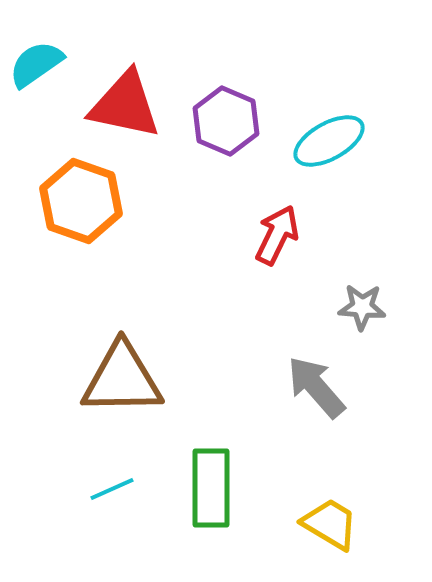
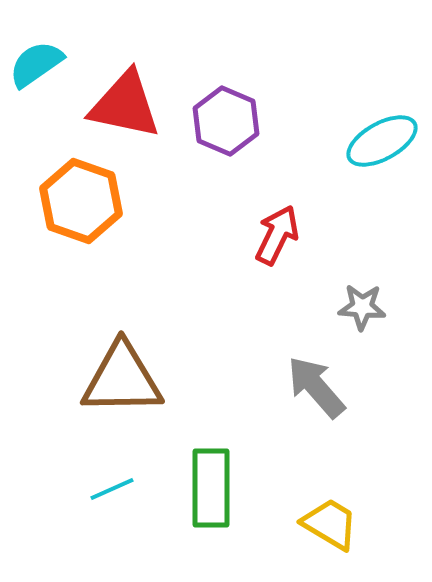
cyan ellipse: moved 53 px right
